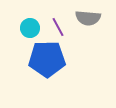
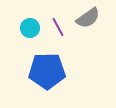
gray semicircle: rotated 40 degrees counterclockwise
blue pentagon: moved 12 px down
